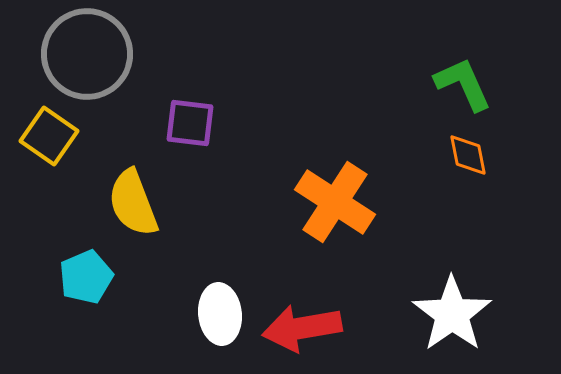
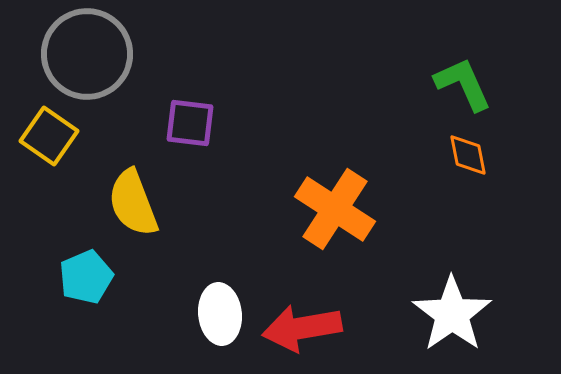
orange cross: moved 7 px down
